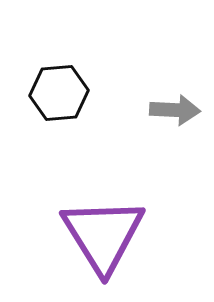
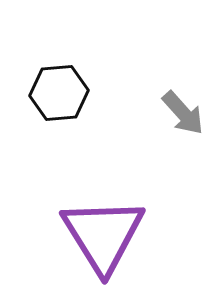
gray arrow: moved 8 px right, 3 px down; rotated 45 degrees clockwise
